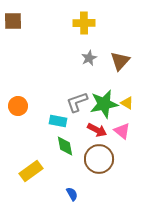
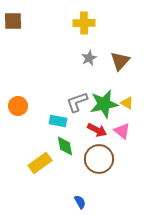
yellow rectangle: moved 9 px right, 8 px up
blue semicircle: moved 8 px right, 8 px down
